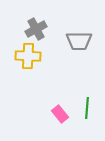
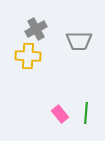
green line: moved 1 px left, 5 px down
